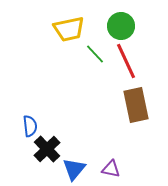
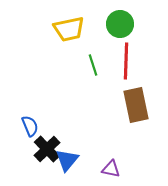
green circle: moved 1 px left, 2 px up
green line: moved 2 px left, 11 px down; rotated 25 degrees clockwise
red line: rotated 27 degrees clockwise
blue semicircle: rotated 15 degrees counterclockwise
blue triangle: moved 7 px left, 9 px up
